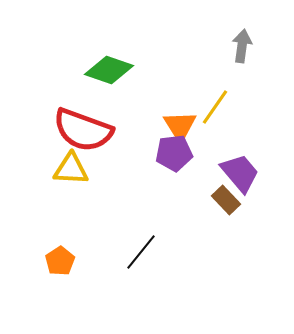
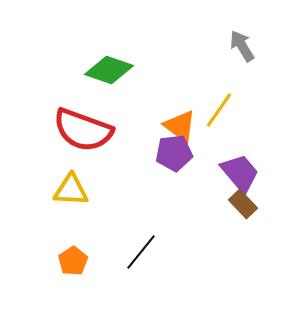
gray arrow: rotated 40 degrees counterclockwise
yellow line: moved 4 px right, 3 px down
orange triangle: rotated 21 degrees counterclockwise
yellow triangle: moved 21 px down
brown rectangle: moved 17 px right, 4 px down
orange pentagon: moved 13 px right
